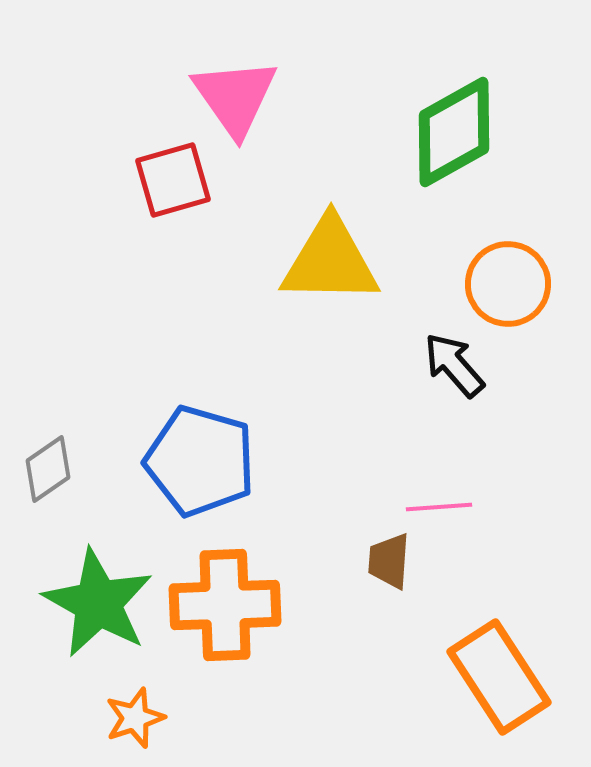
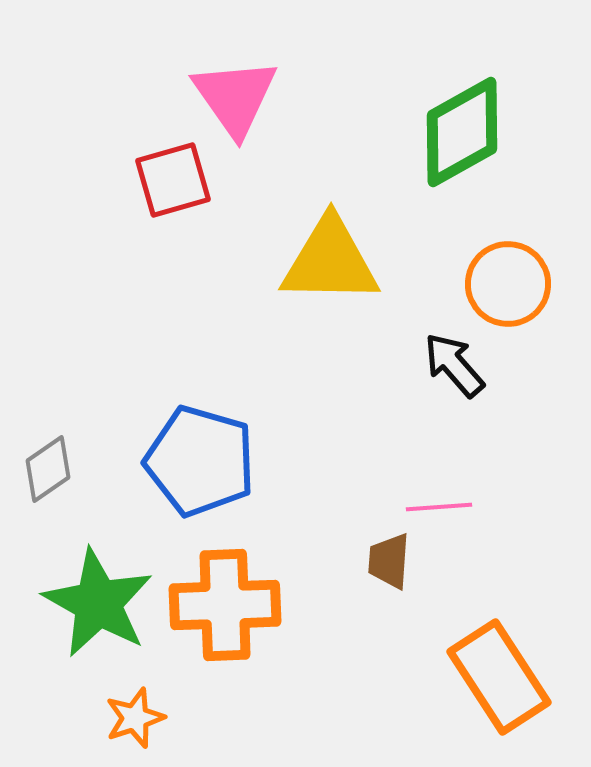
green diamond: moved 8 px right
